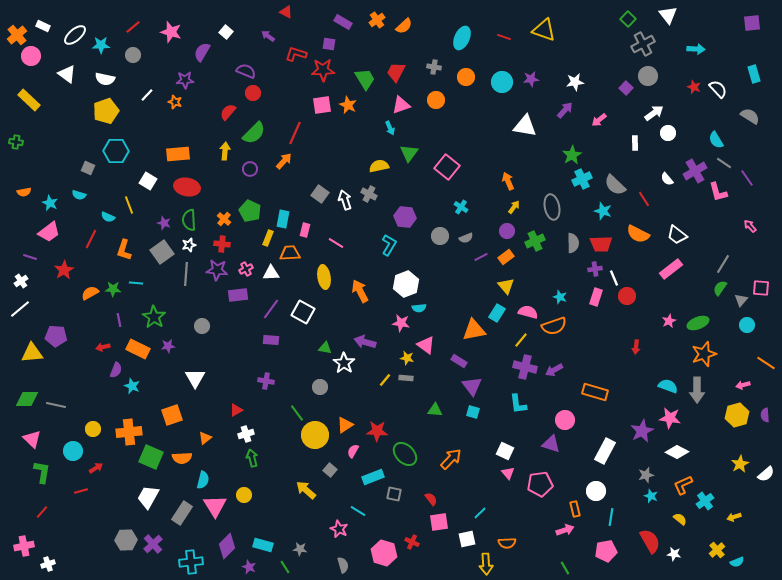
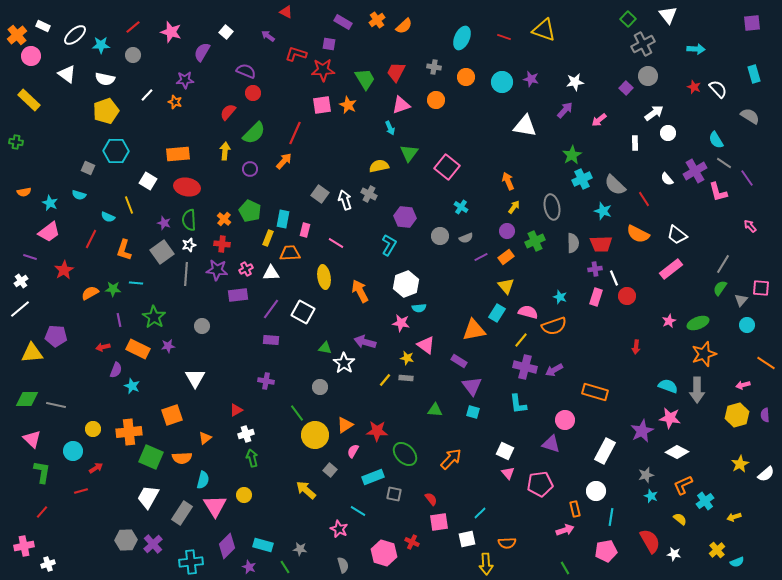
purple star at (531, 79): rotated 21 degrees clockwise
